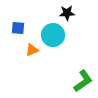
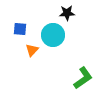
blue square: moved 2 px right, 1 px down
orange triangle: rotated 24 degrees counterclockwise
green L-shape: moved 3 px up
